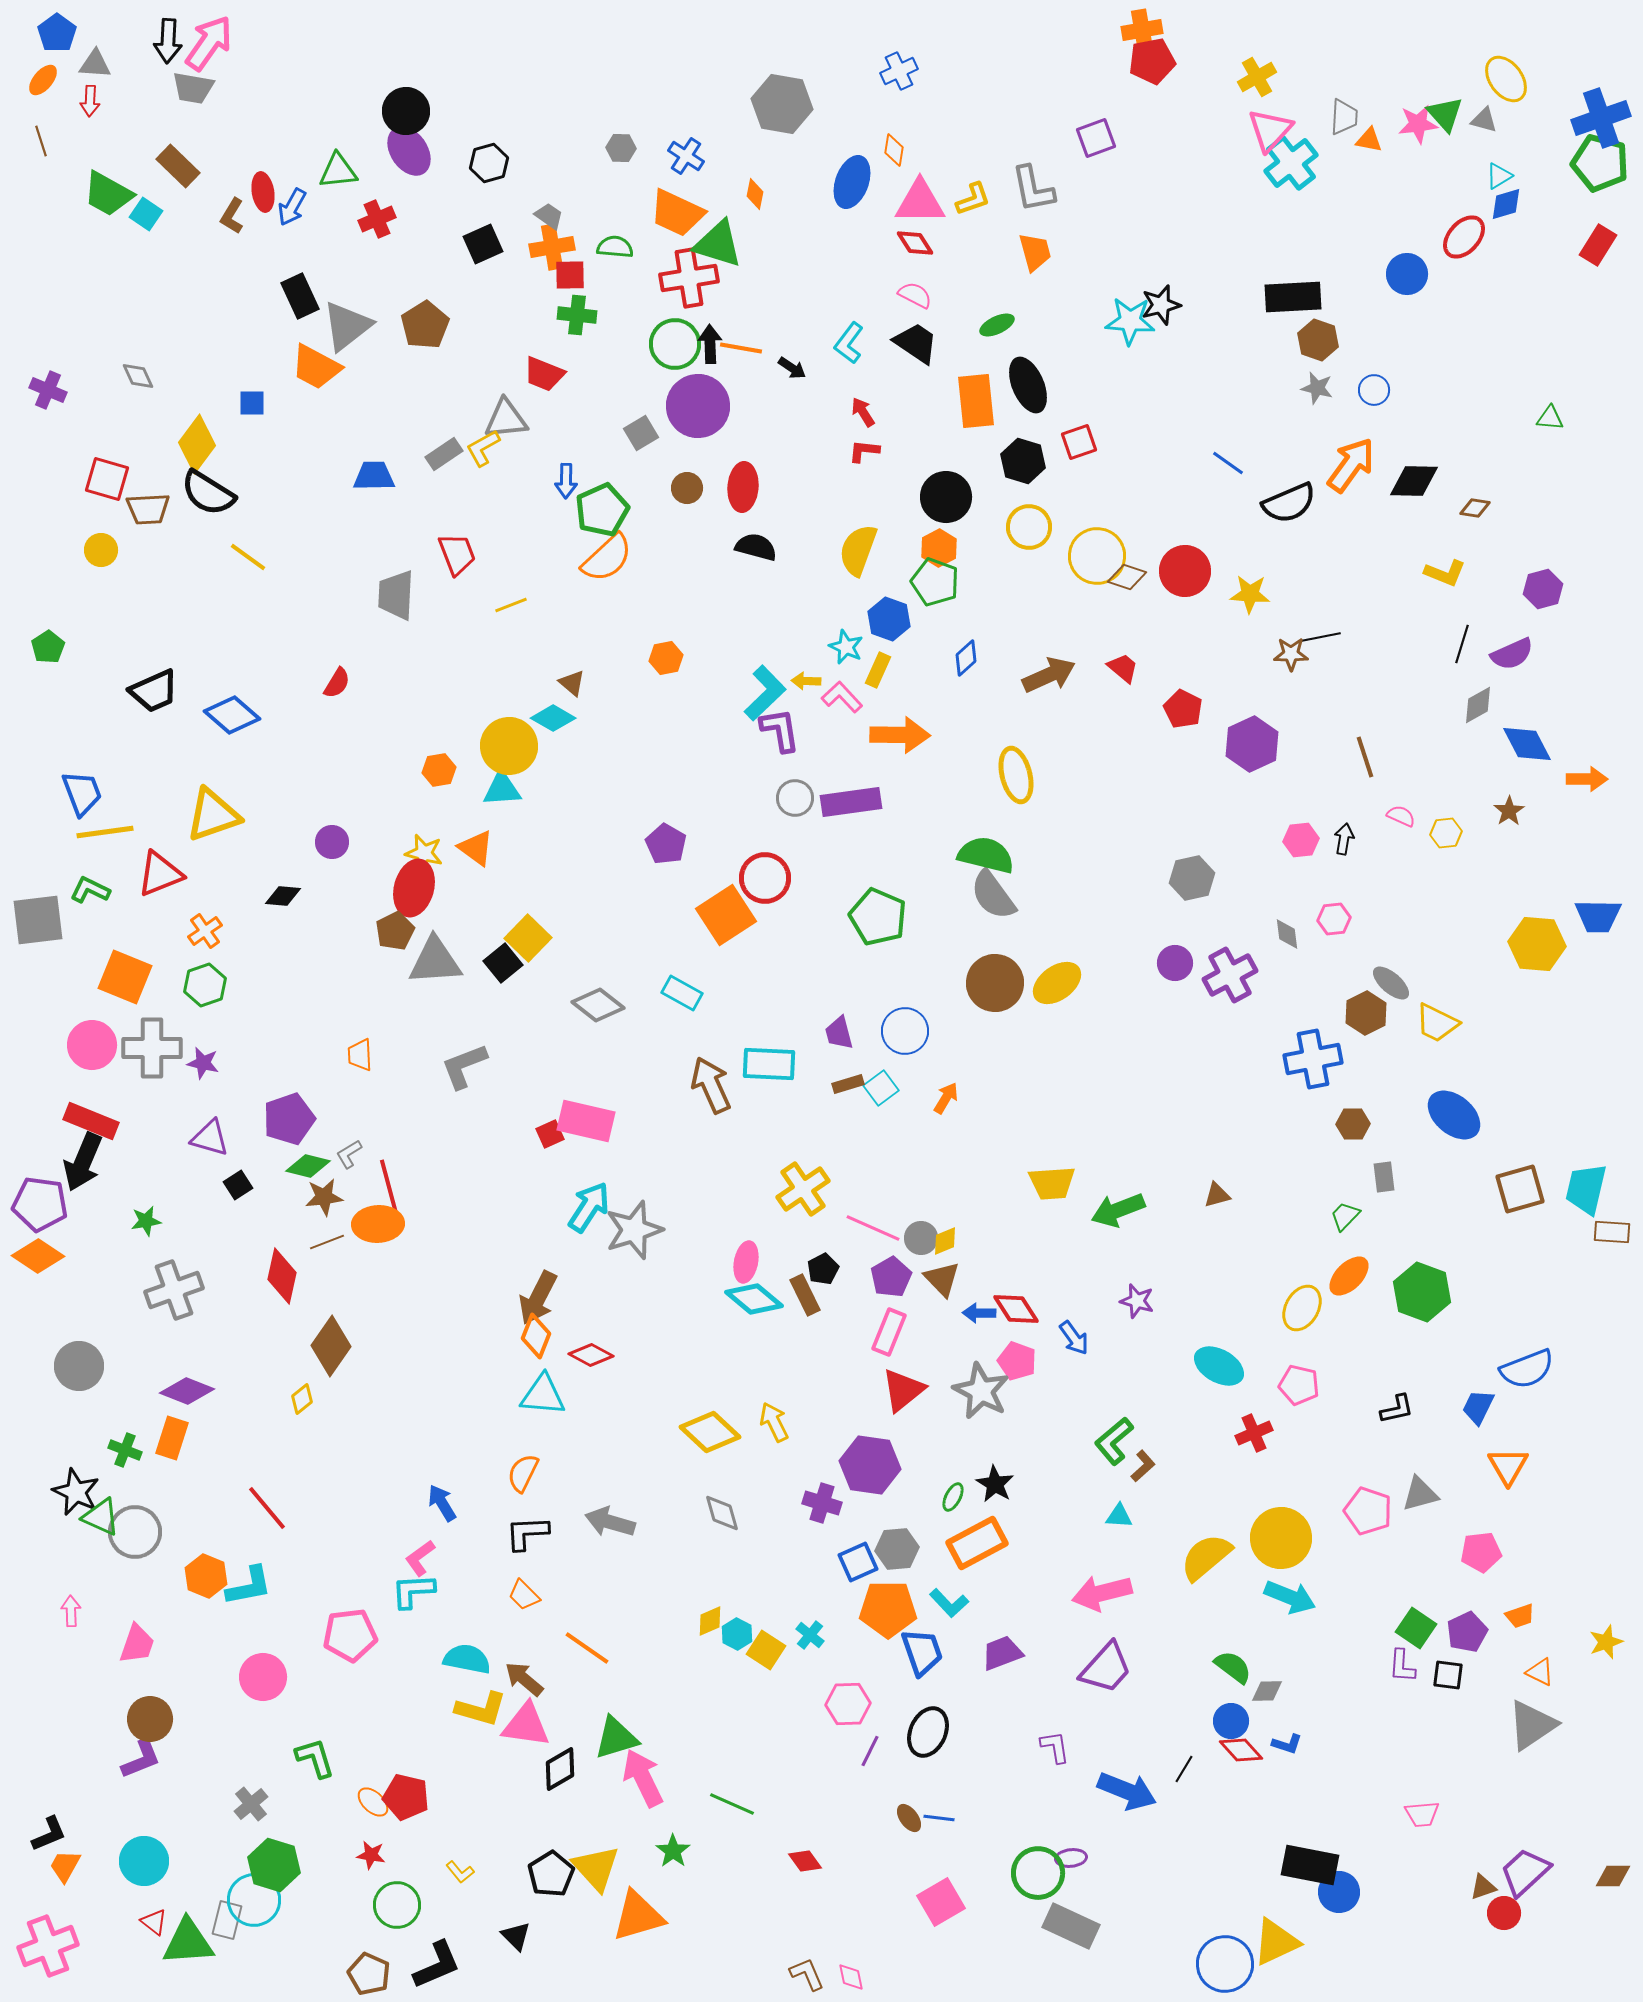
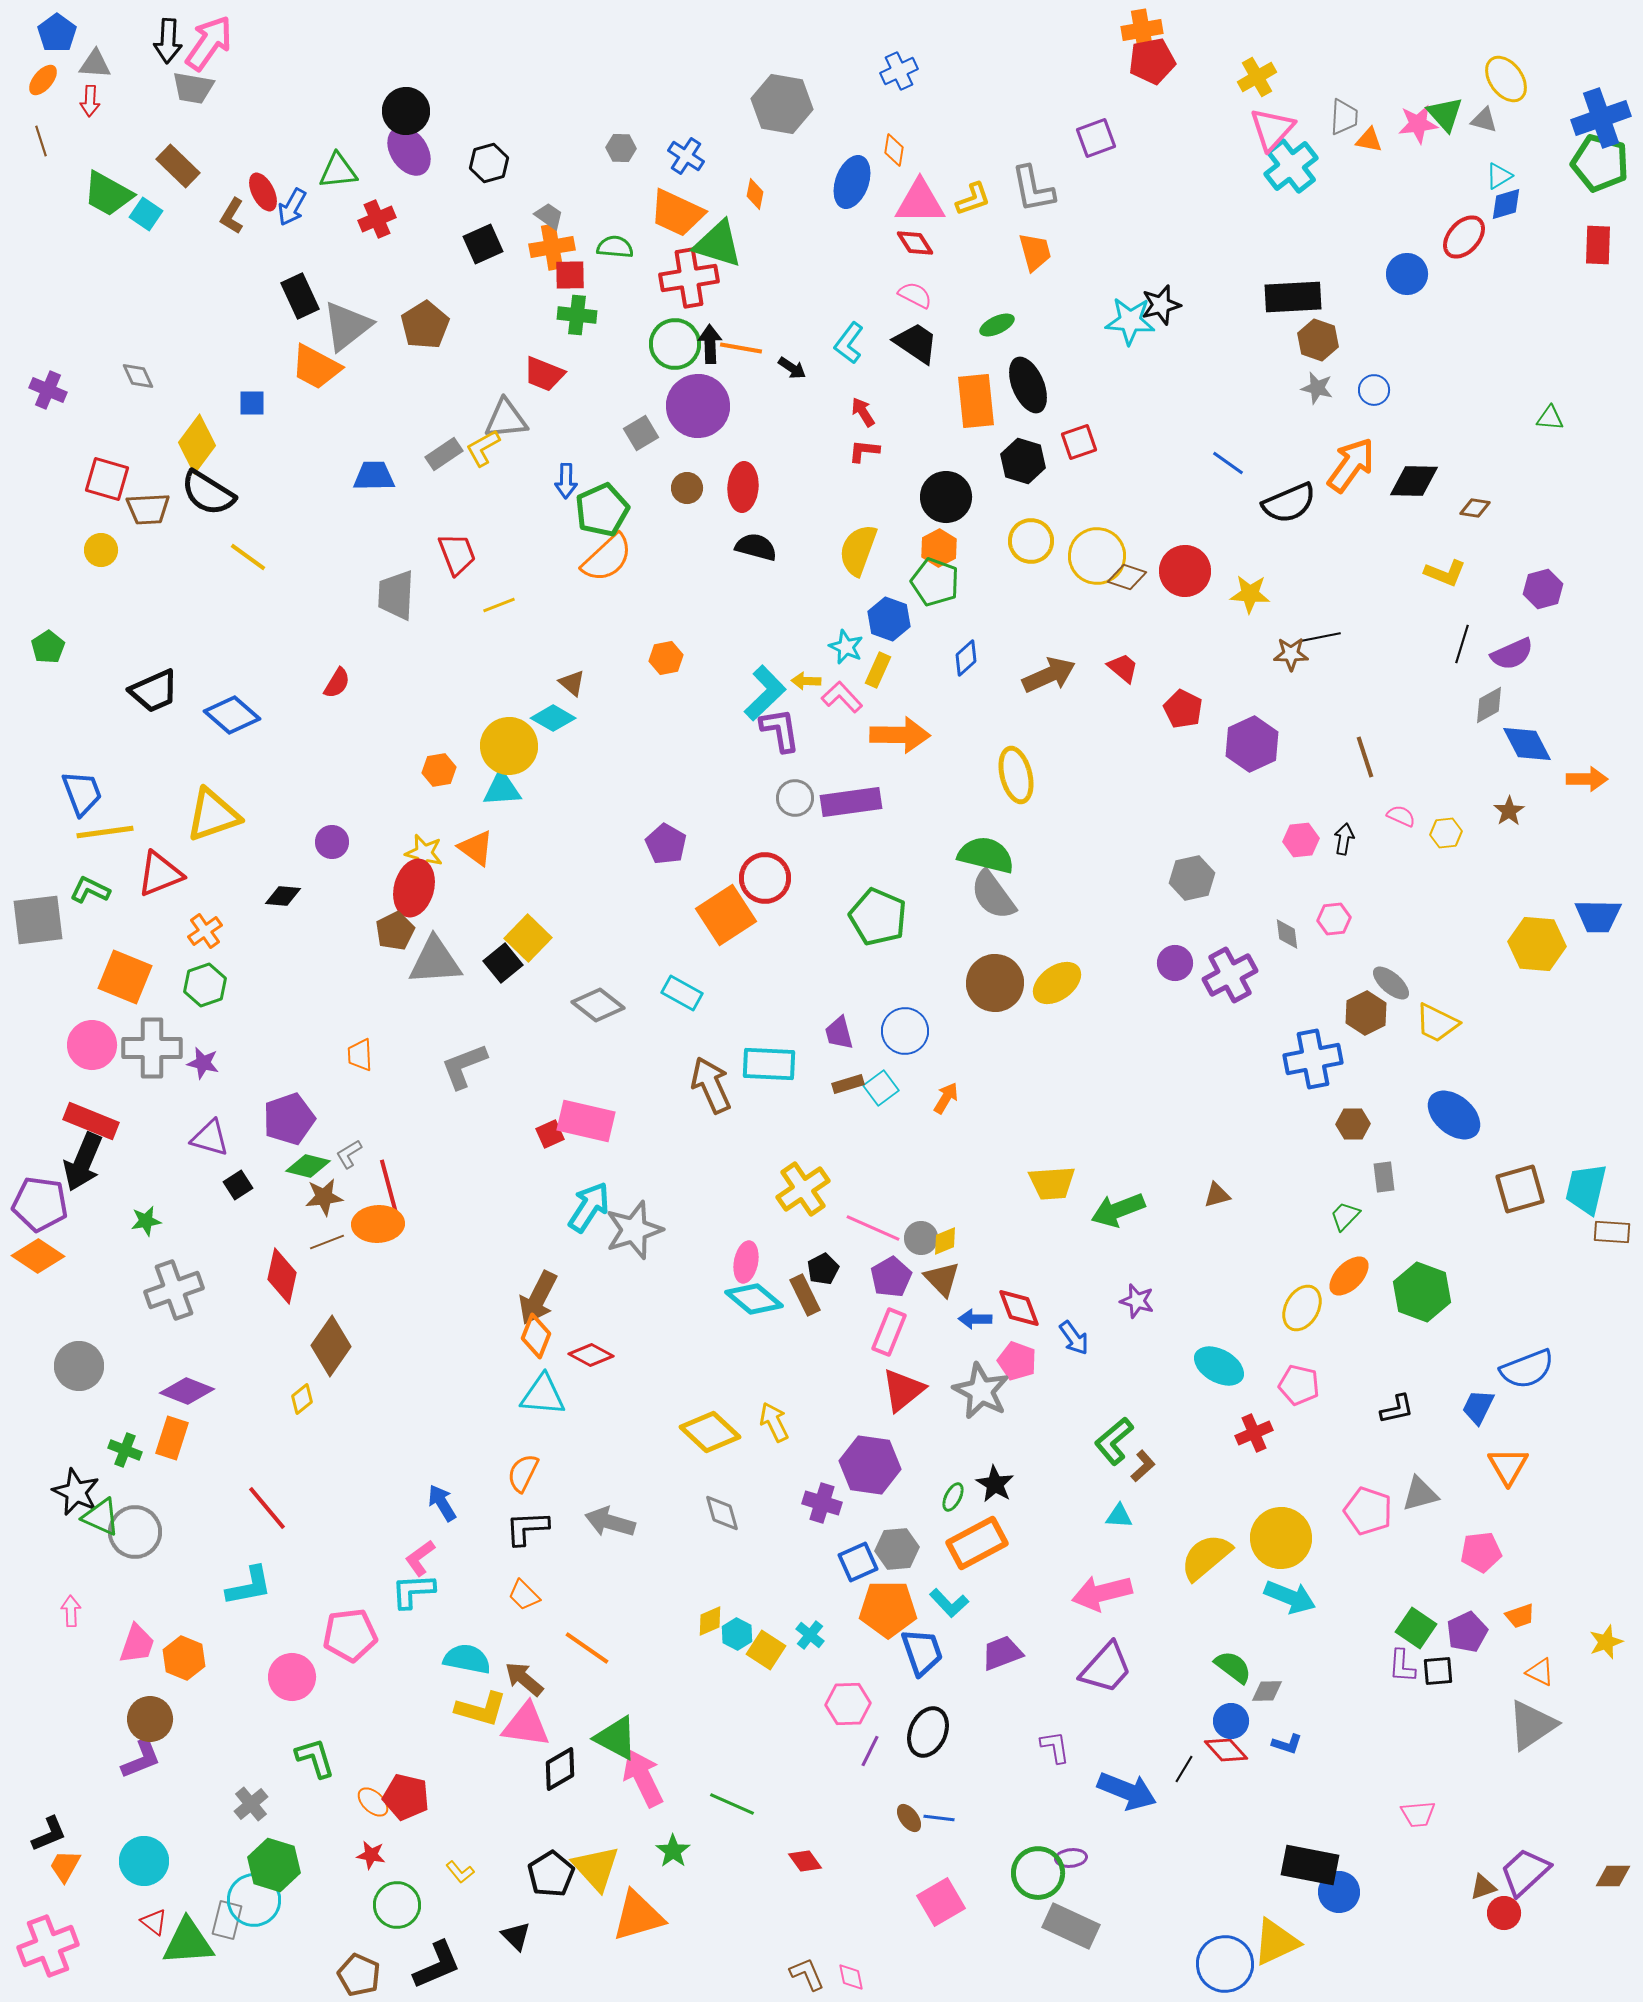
pink triangle at (1270, 130): moved 2 px right, 1 px up
cyan cross at (1291, 163): moved 3 px down
red ellipse at (263, 192): rotated 18 degrees counterclockwise
red rectangle at (1598, 245): rotated 30 degrees counterclockwise
yellow circle at (1029, 527): moved 2 px right, 14 px down
yellow line at (511, 605): moved 12 px left
gray diamond at (1478, 705): moved 11 px right
red diamond at (1016, 1309): moved 3 px right, 1 px up; rotated 12 degrees clockwise
blue arrow at (979, 1313): moved 4 px left, 6 px down
black L-shape at (527, 1533): moved 5 px up
orange hexagon at (206, 1576): moved 22 px left, 82 px down
black square at (1448, 1675): moved 10 px left, 4 px up; rotated 12 degrees counterclockwise
pink circle at (263, 1677): moved 29 px right
green triangle at (616, 1738): rotated 45 degrees clockwise
red diamond at (1241, 1750): moved 15 px left
pink trapezoid at (1422, 1814): moved 4 px left
brown pentagon at (369, 1974): moved 10 px left, 1 px down
